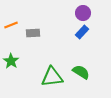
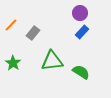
purple circle: moved 3 px left
orange line: rotated 24 degrees counterclockwise
gray rectangle: rotated 48 degrees counterclockwise
green star: moved 2 px right, 2 px down
green triangle: moved 16 px up
